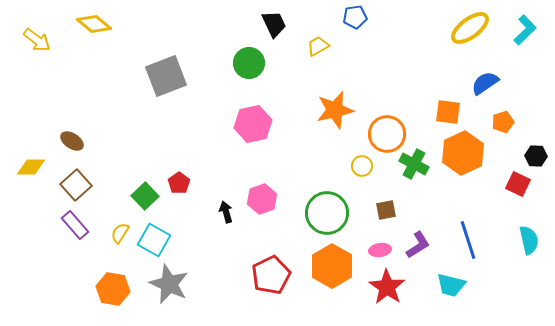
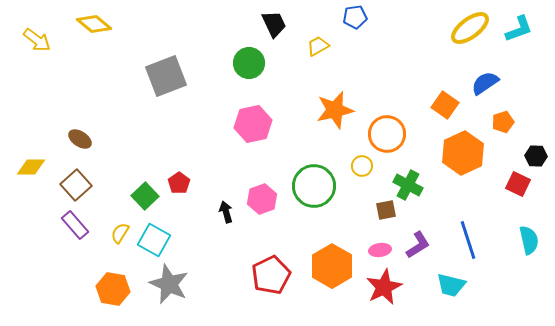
cyan L-shape at (525, 30): moved 6 px left, 1 px up; rotated 24 degrees clockwise
orange square at (448, 112): moved 3 px left, 7 px up; rotated 28 degrees clockwise
brown ellipse at (72, 141): moved 8 px right, 2 px up
green cross at (414, 164): moved 6 px left, 21 px down
green circle at (327, 213): moved 13 px left, 27 px up
red star at (387, 287): moved 3 px left; rotated 12 degrees clockwise
